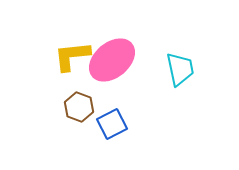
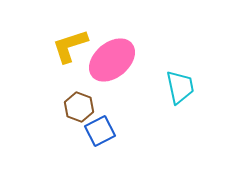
yellow L-shape: moved 2 px left, 10 px up; rotated 12 degrees counterclockwise
cyan trapezoid: moved 18 px down
blue square: moved 12 px left, 7 px down
